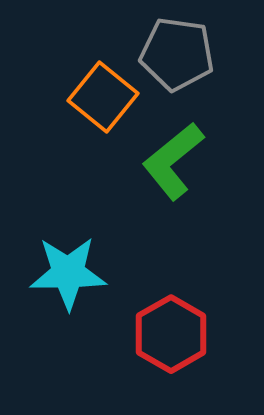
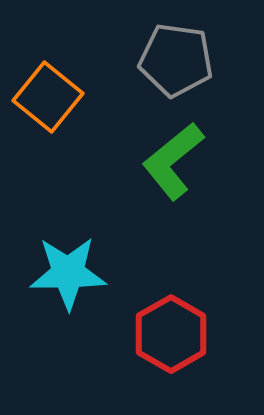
gray pentagon: moved 1 px left, 6 px down
orange square: moved 55 px left
